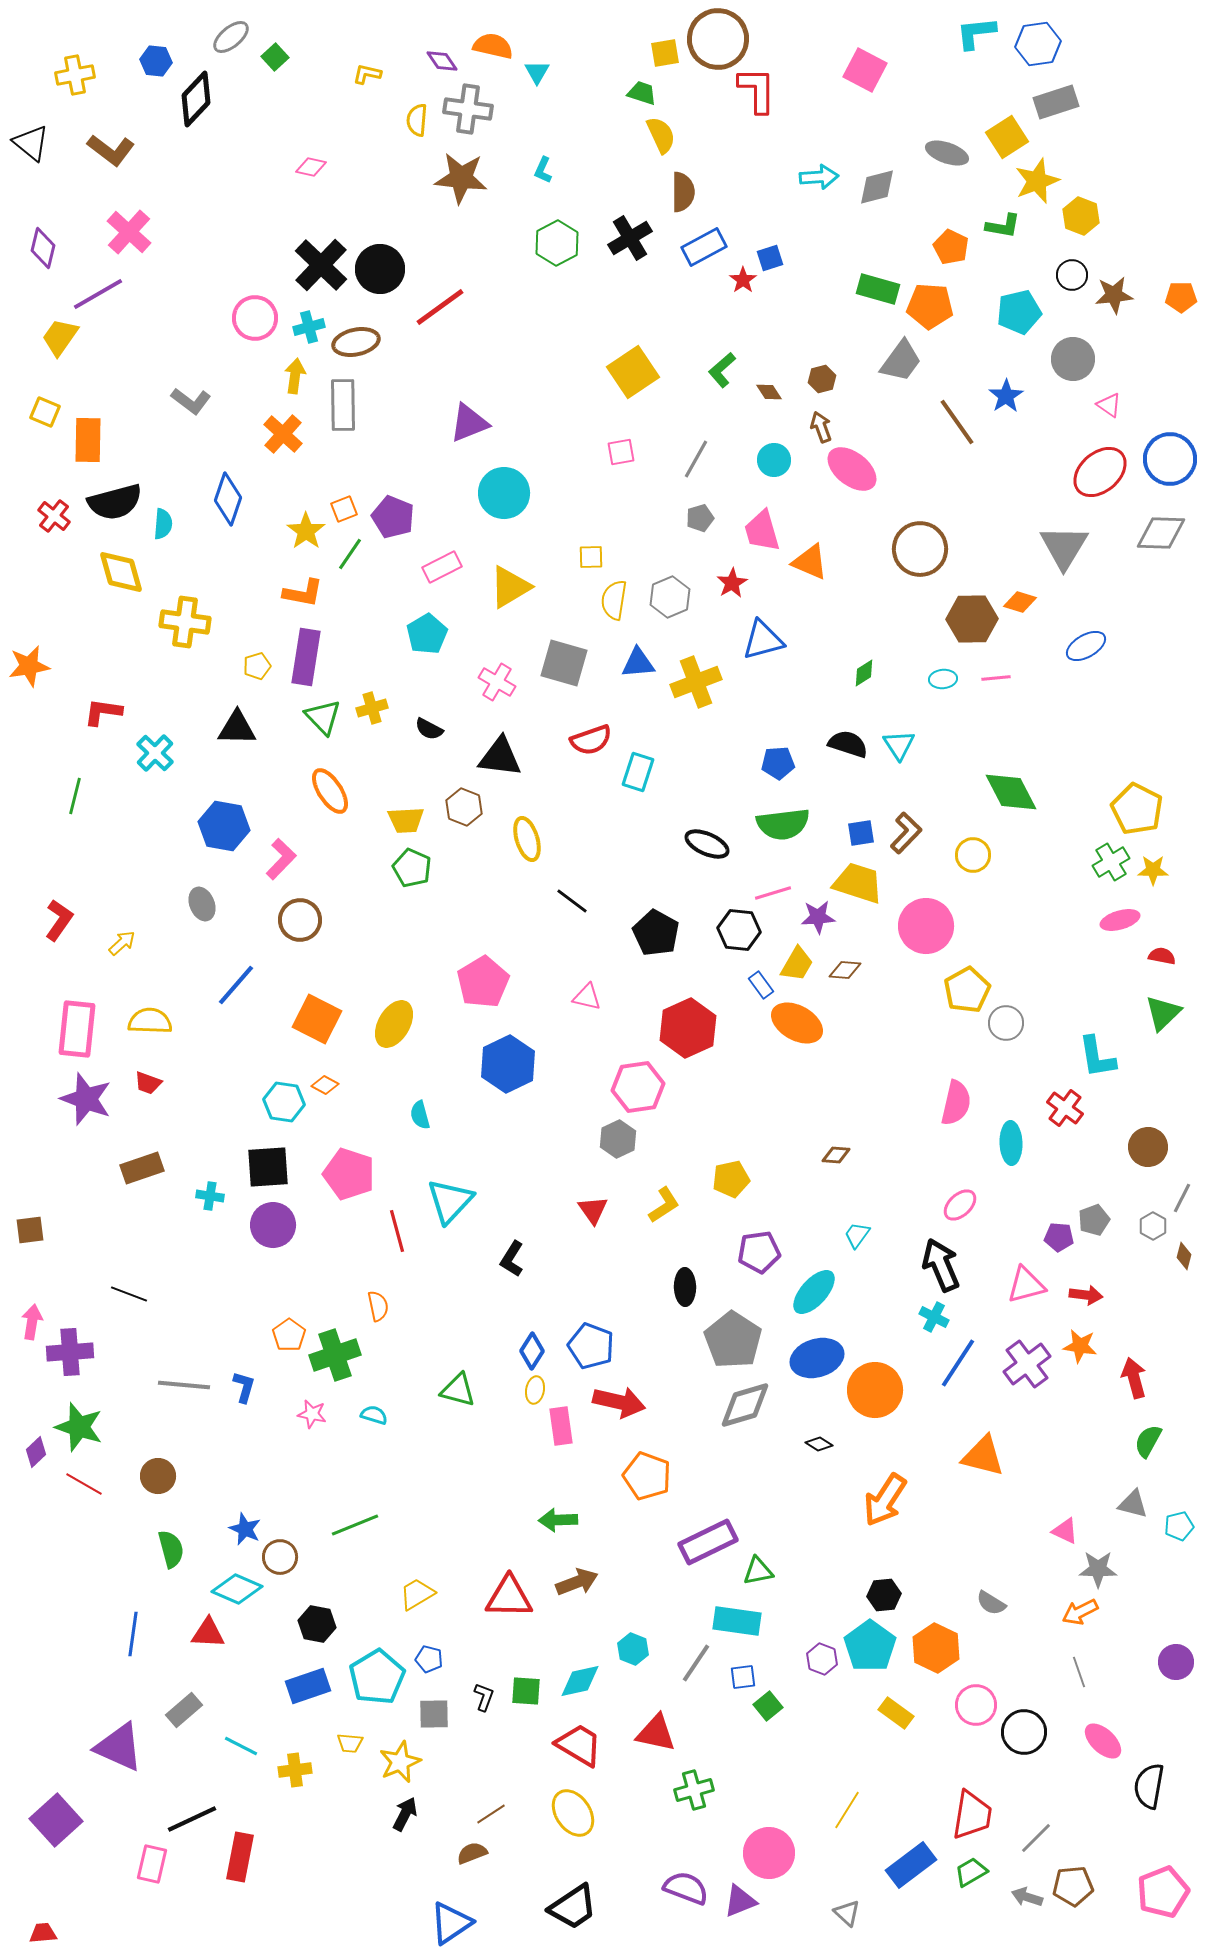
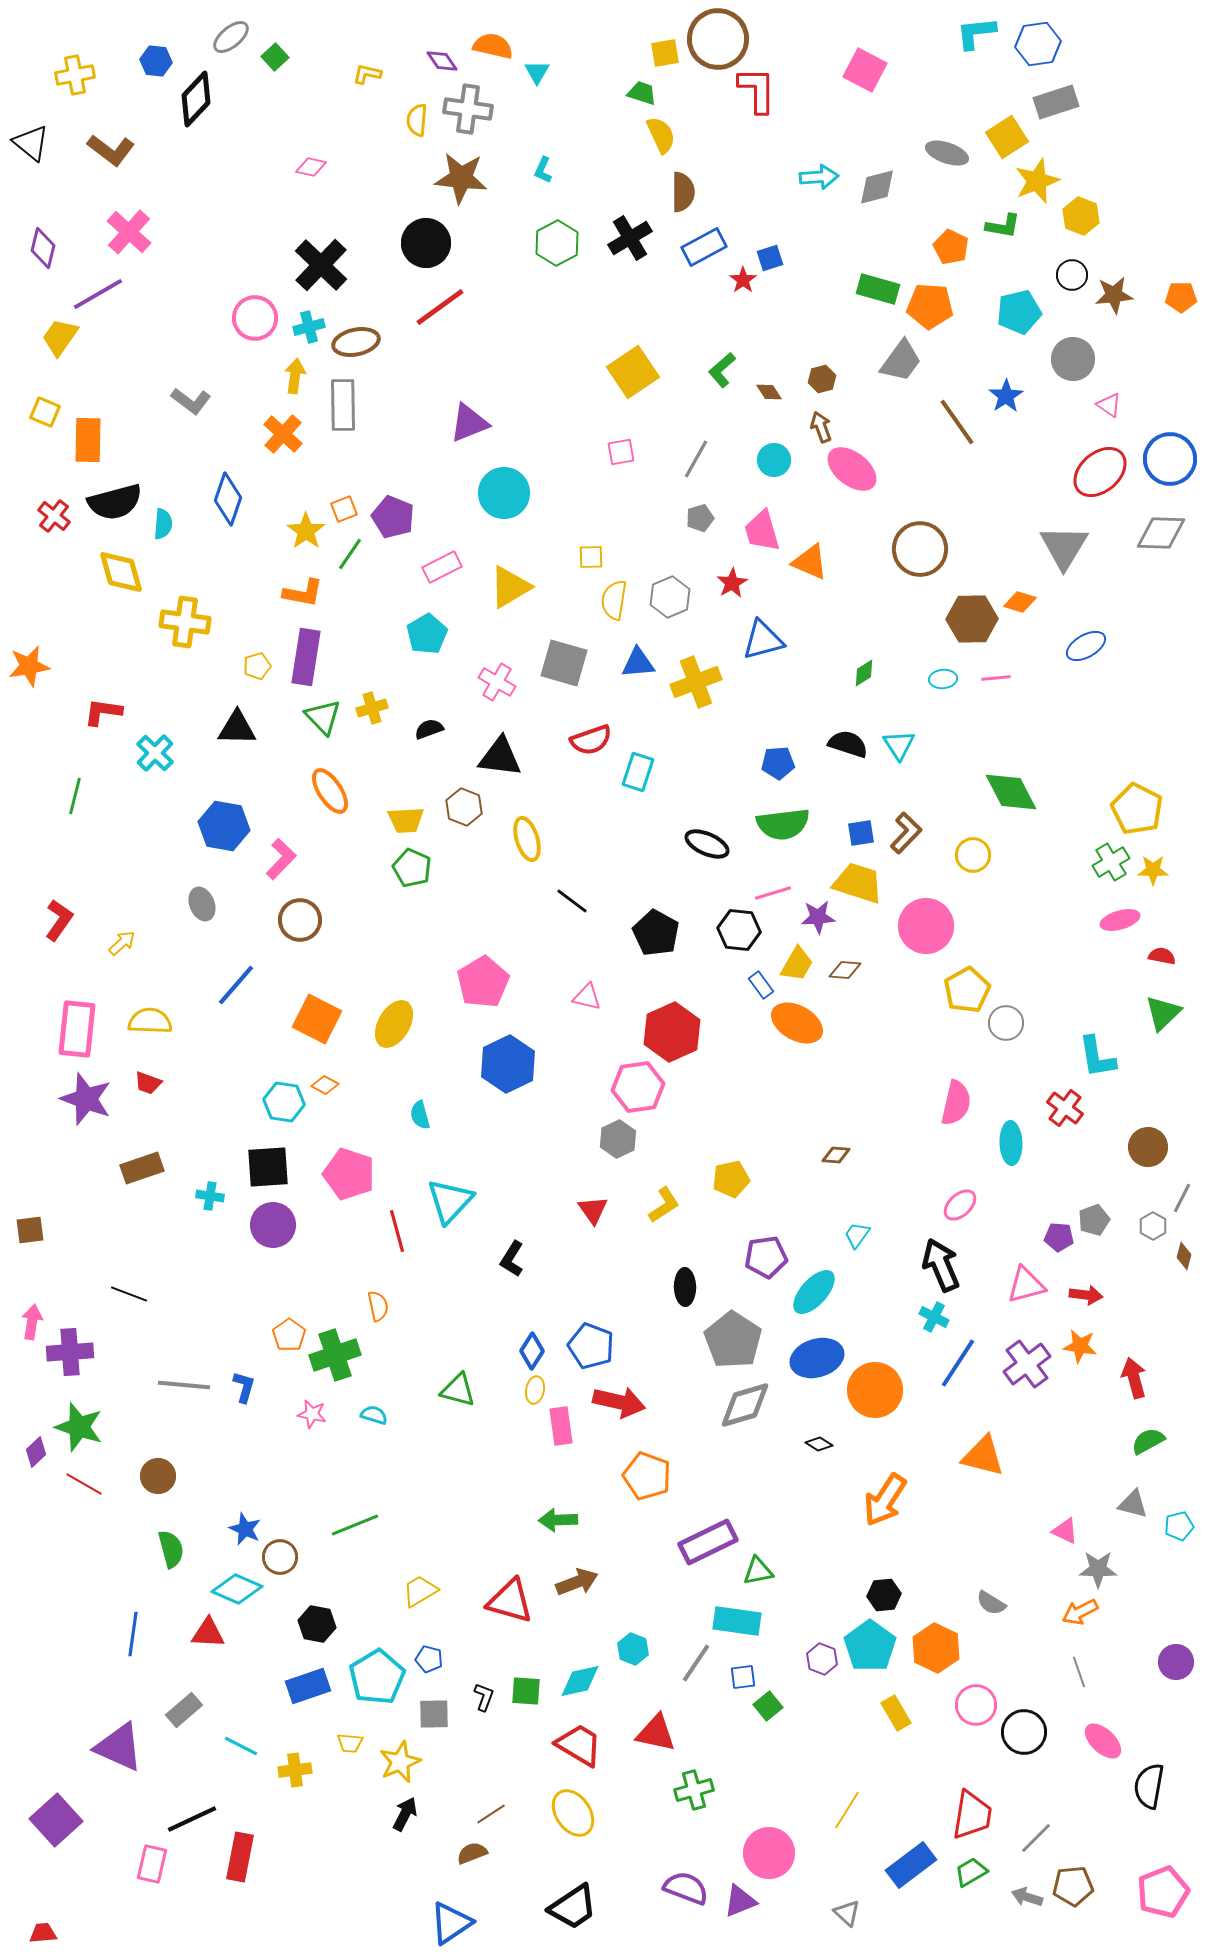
black circle at (380, 269): moved 46 px right, 26 px up
black semicircle at (429, 729): rotated 132 degrees clockwise
red hexagon at (688, 1028): moved 16 px left, 4 px down
purple pentagon at (759, 1252): moved 7 px right, 5 px down
green semicircle at (1148, 1441): rotated 32 degrees clockwise
yellow trapezoid at (417, 1594): moved 3 px right, 3 px up
red triangle at (509, 1597): moved 1 px right, 4 px down; rotated 15 degrees clockwise
yellow rectangle at (896, 1713): rotated 24 degrees clockwise
